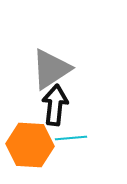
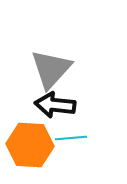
gray triangle: rotated 15 degrees counterclockwise
black arrow: rotated 90 degrees counterclockwise
